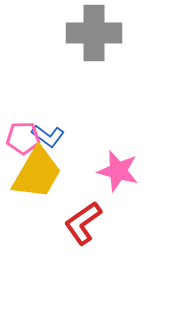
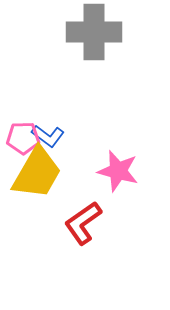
gray cross: moved 1 px up
